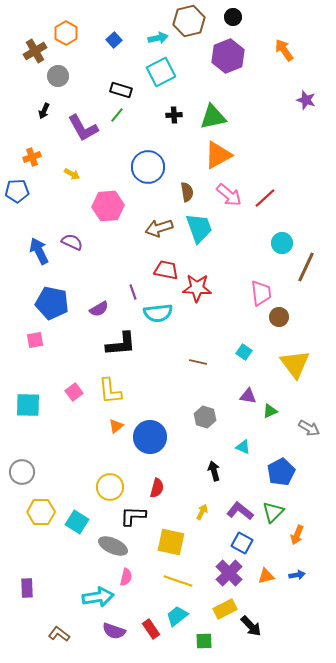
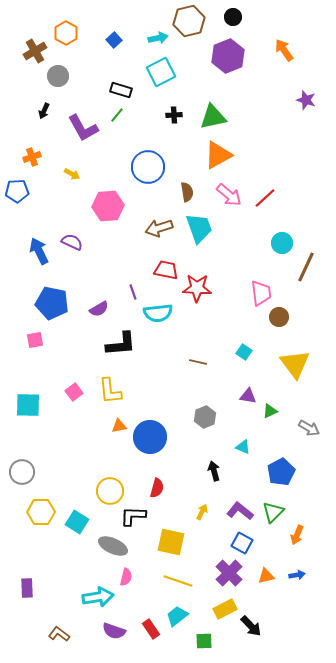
gray hexagon at (205, 417): rotated 20 degrees clockwise
orange triangle at (116, 426): moved 3 px right; rotated 28 degrees clockwise
yellow circle at (110, 487): moved 4 px down
